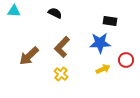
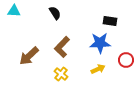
black semicircle: rotated 32 degrees clockwise
yellow arrow: moved 5 px left
